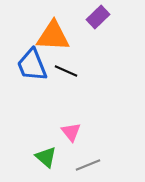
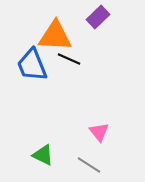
orange triangle: moved 2 px right
black line: moved 3 px right, 12 px up
pink triangle: moved 28 px right
green triangle: moved 3 px left, 2 px up; rotated 15 degrees counterclockwise
gray line: moved 1 px right; rotated 55 degrees clockwise
